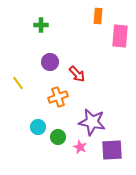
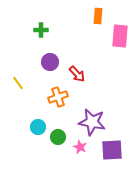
green cross: moved 5 px down
